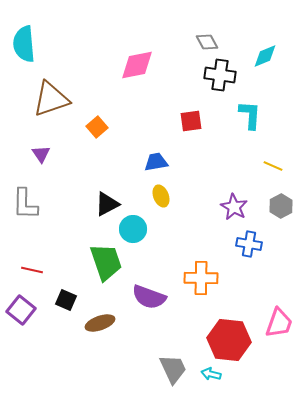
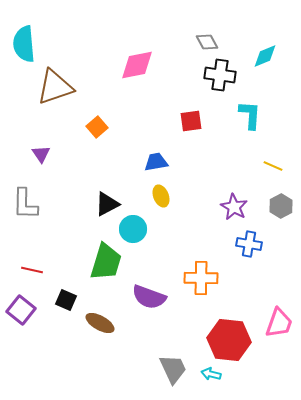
brown triangle: moved 4 px right, 12 px up
green trapezoid: rotated 36 degrees clockwise
brown ellipse: rotated 48 degrees clockwise
